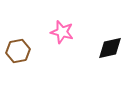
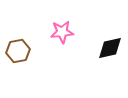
pink star: rotated 20 degrees counterclockwise
